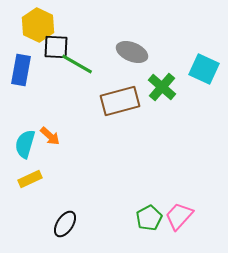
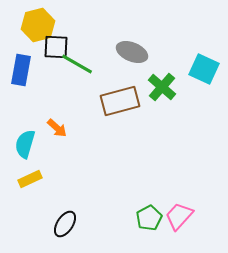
yellow hexagon: rotated 20 degrees clockwise
orange arrow: moved 7 px right, 8 px up
